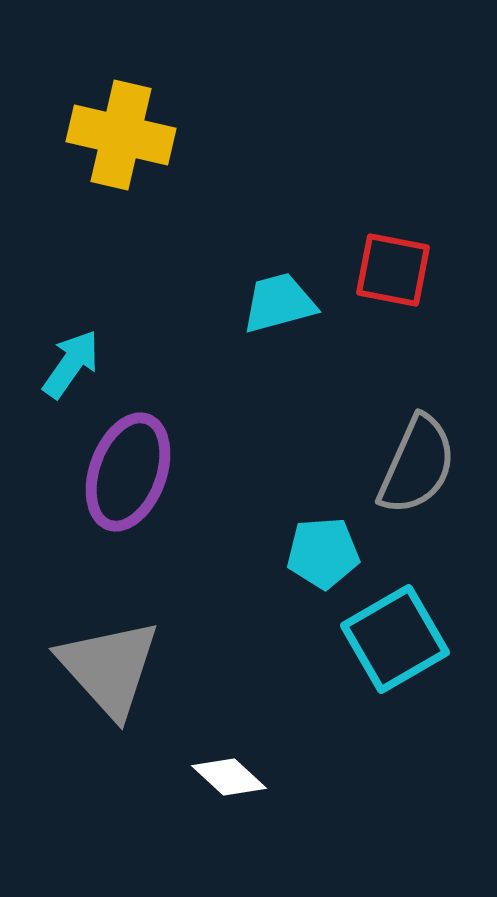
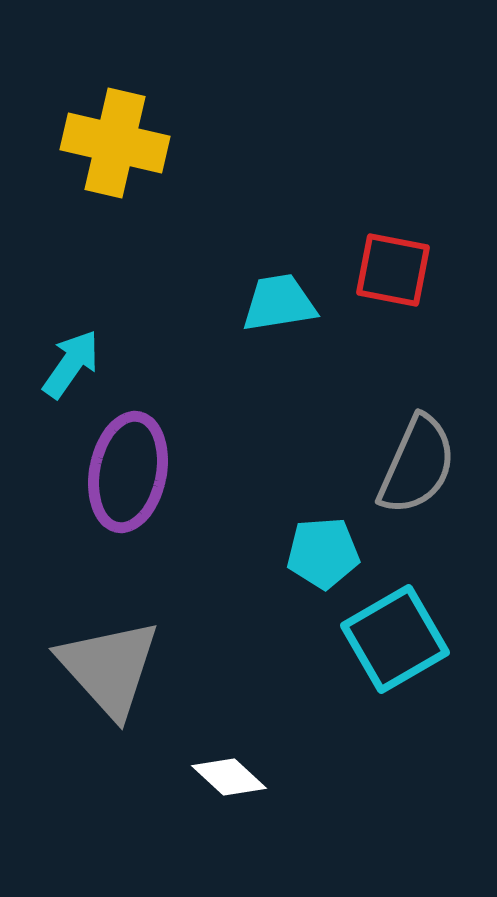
yellow cross: moved 6 px left, 8 px down
cyan trapezoid: rotated 6 degrees clockwise
purple ellipse: rotated 9 degrees counterclockwise
